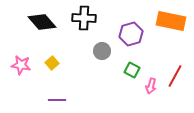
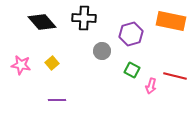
red line: rotated 75 degrees clockwise
